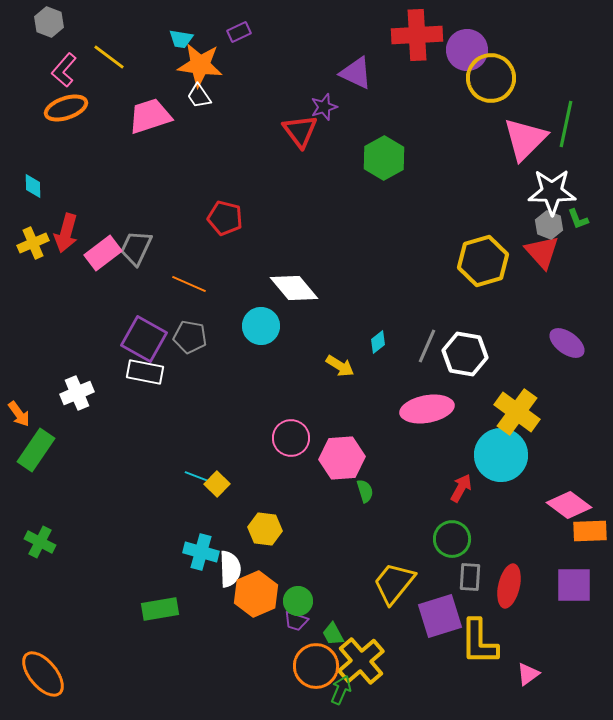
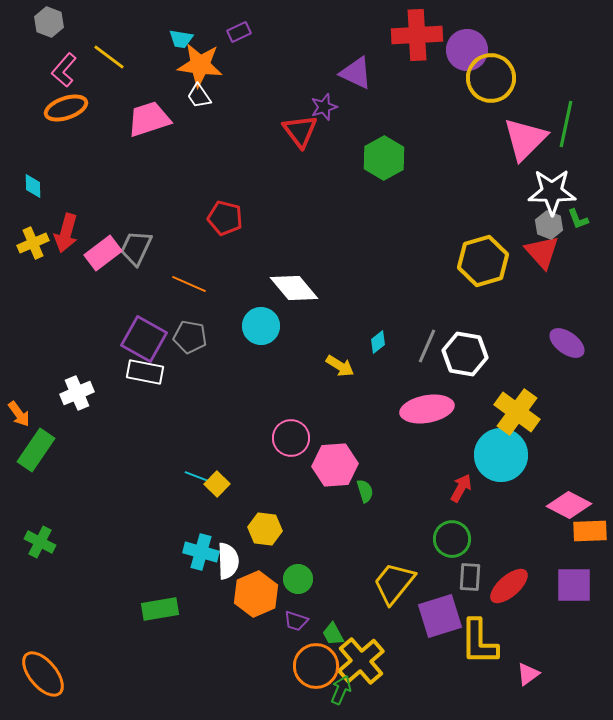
pink trapezoid at (150, 116): moved 1 px left, 3 px down
pink hexagon at (342, 458): moved 7 px left, 7 px down
pink diamond at (569, 505): rotated 9 degrees counterclockwise
white semicircle at (230, 569): moved 2 px left, 8 px up
red ellipse at (509, 586): rotated 36 degrees clockwise
green circle at (298, 601): moved 22 px up
